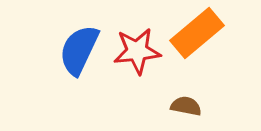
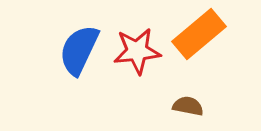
orange rectangle: moved 2 px right, 1 px down
brown semicircle: moved 2 px right
